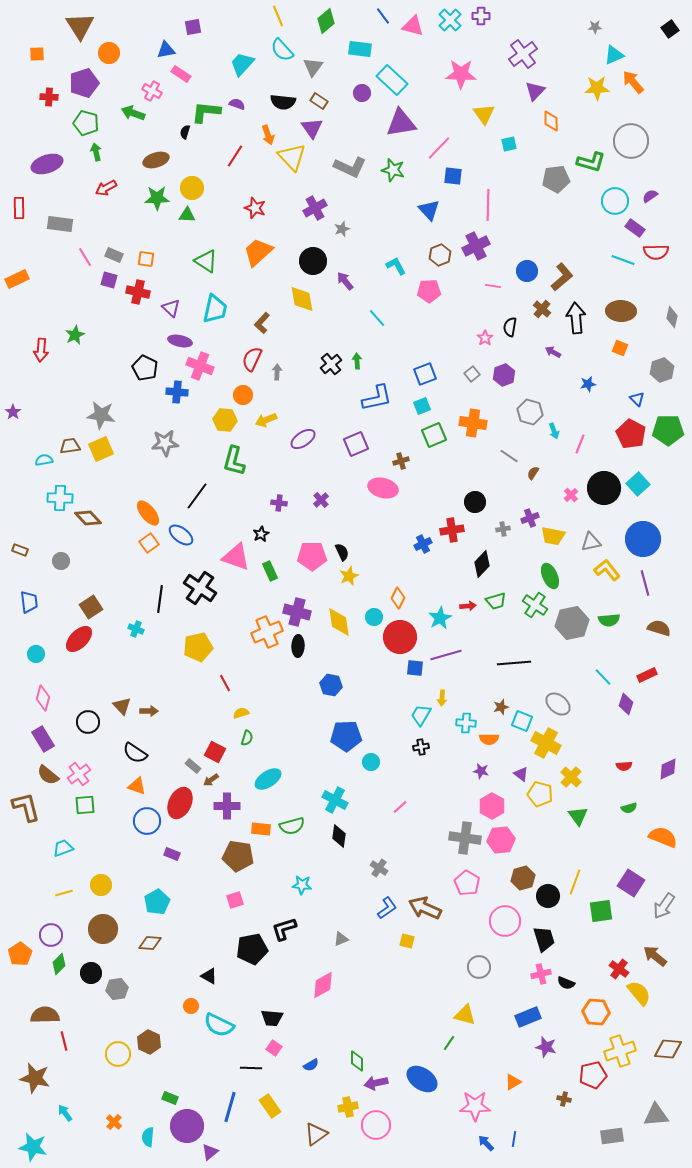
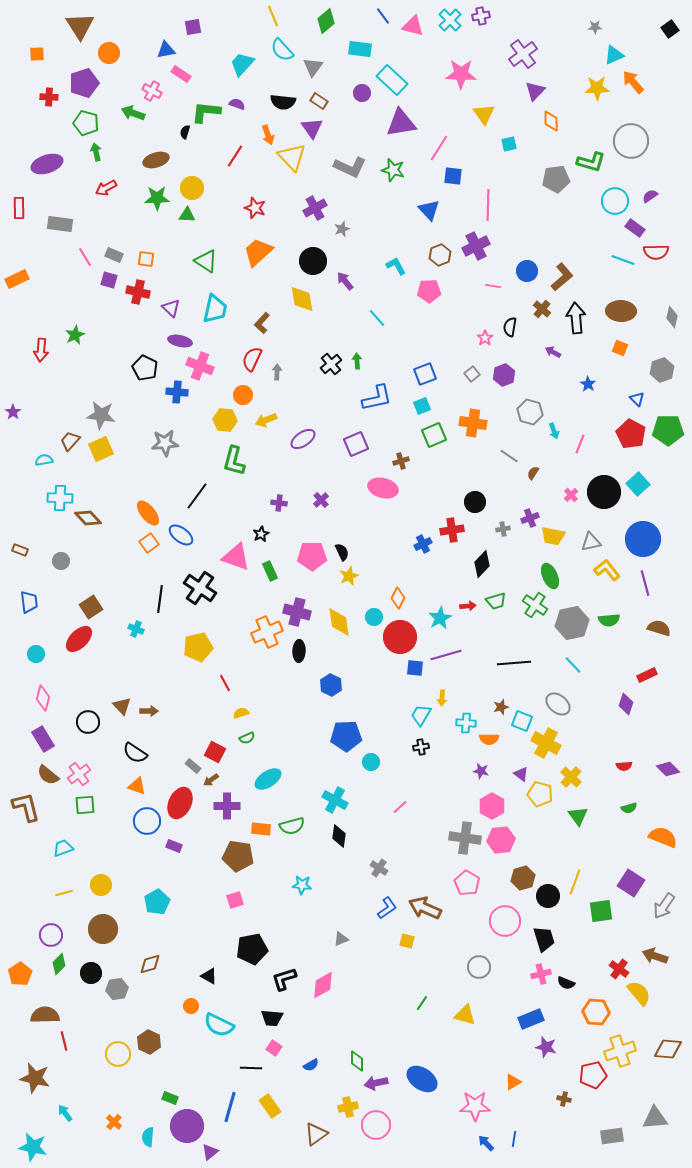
yellow line at (278, 16): moved 5 px left
purple cross at (481, 16): rotated 12 degrees counterclockwise
pink line at (439, 148): rotated 12 degrees counterclockwise
blue star at (588, 384): rotated 28 degrees counterclockwise
brown trapezoid at (70, 446): moved 5 px up; rotated 40 degrees counterclockwise
black circle at (604, 488): moved 4 px down
black ellipse at (298, 646): moved 1 px right, 5 px down
cyan line at (603, 677): moved 30 px left, 12 px up
blue hexagon at (331, 685): rotated 15 degrees clockwise
green semicircle at (247, 738): rotated 49 degrees clockwise
purple diamond at (668, 769): rotated 70 degrees clockwise
purple rectangle at (172, 854): moved 2 px right, 8 px up
black L-shape at (284, 929): moved 50 px down
brown diamond at (150, 943): moved 21 px down; rotated 20 degrees counterclockwise
orange pentagon at (20, 954): moved 20 px down
brown arrow at (655, 956): rotated 20 degrees counterclockwise
blue rectangle at (528, 1017): moved 3 px right, 2 px down
green line at (449, 1043): moved 27 px left, 40 px up
gray triangle at (656, 1115): moved 1 px left, 3 px down
